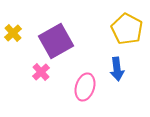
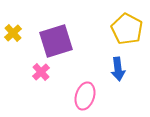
purple square: rotated 12 degrees clockwise
blue arrow: moved 1 px right
pink ellipse: moved 9 px down
